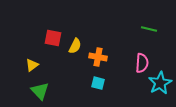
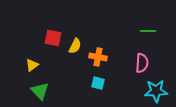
green line: moved 1 px left, 2 px down; rotated 14 degrees counterclockwise
cyan star: moved 4 px left, 8 px down; rotated 25 degrees clockwise
